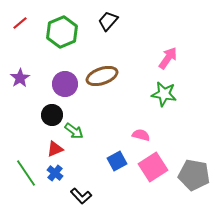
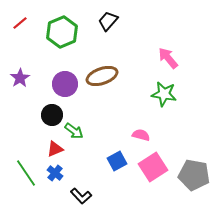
pink arrow: rotated 75 degrees counterclockwise
